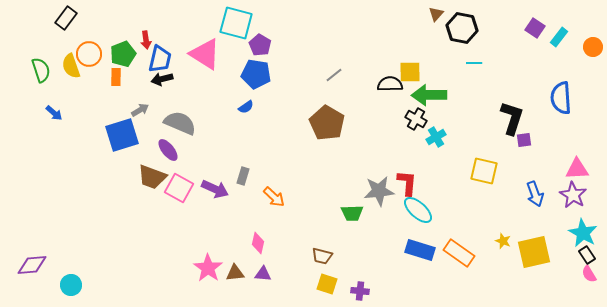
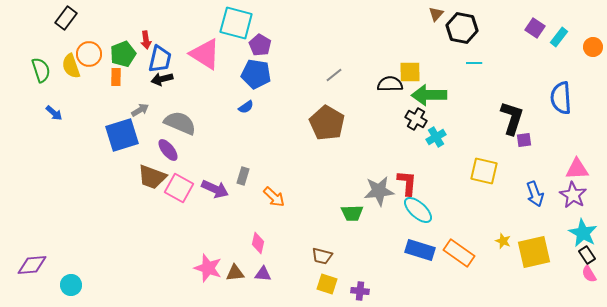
pink star at (208, 268): rotated 16 degrees counterclockwise
